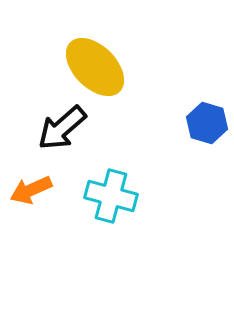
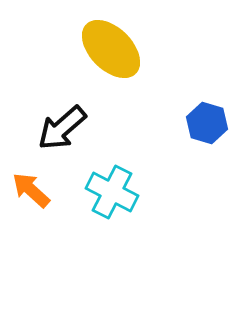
yellow ellipse: moved 16 px right, 18 px up
orange arrow: rotated 66 degrees clockwise
cyan cross: moved 1 px right, 4 px up; rotated 12 degrees clockwise
